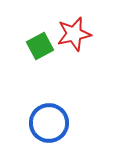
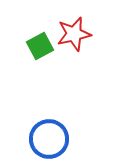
blue circle: moved 16 px down
